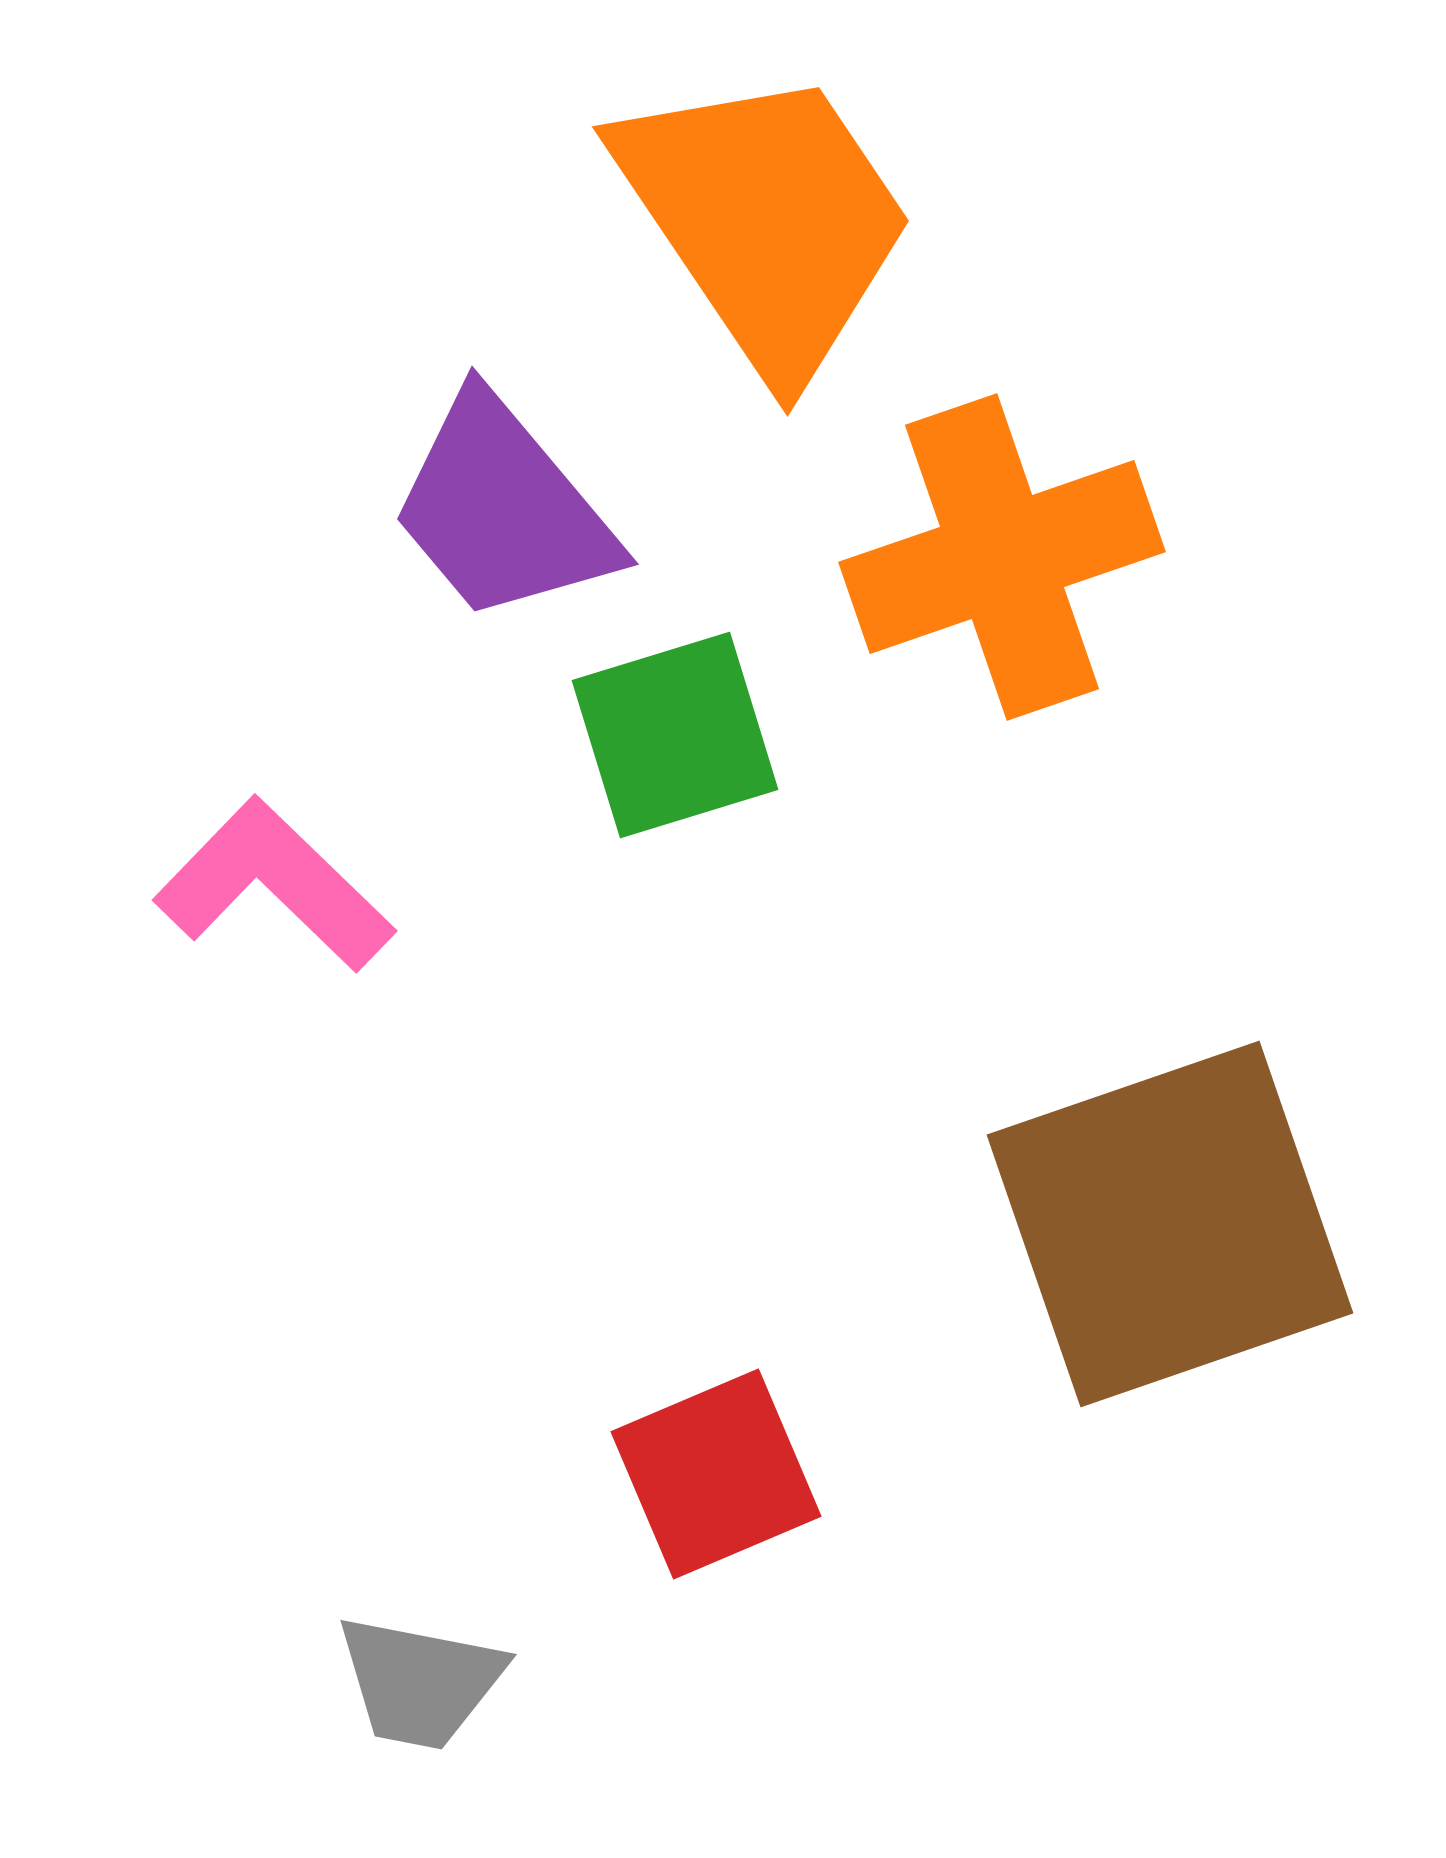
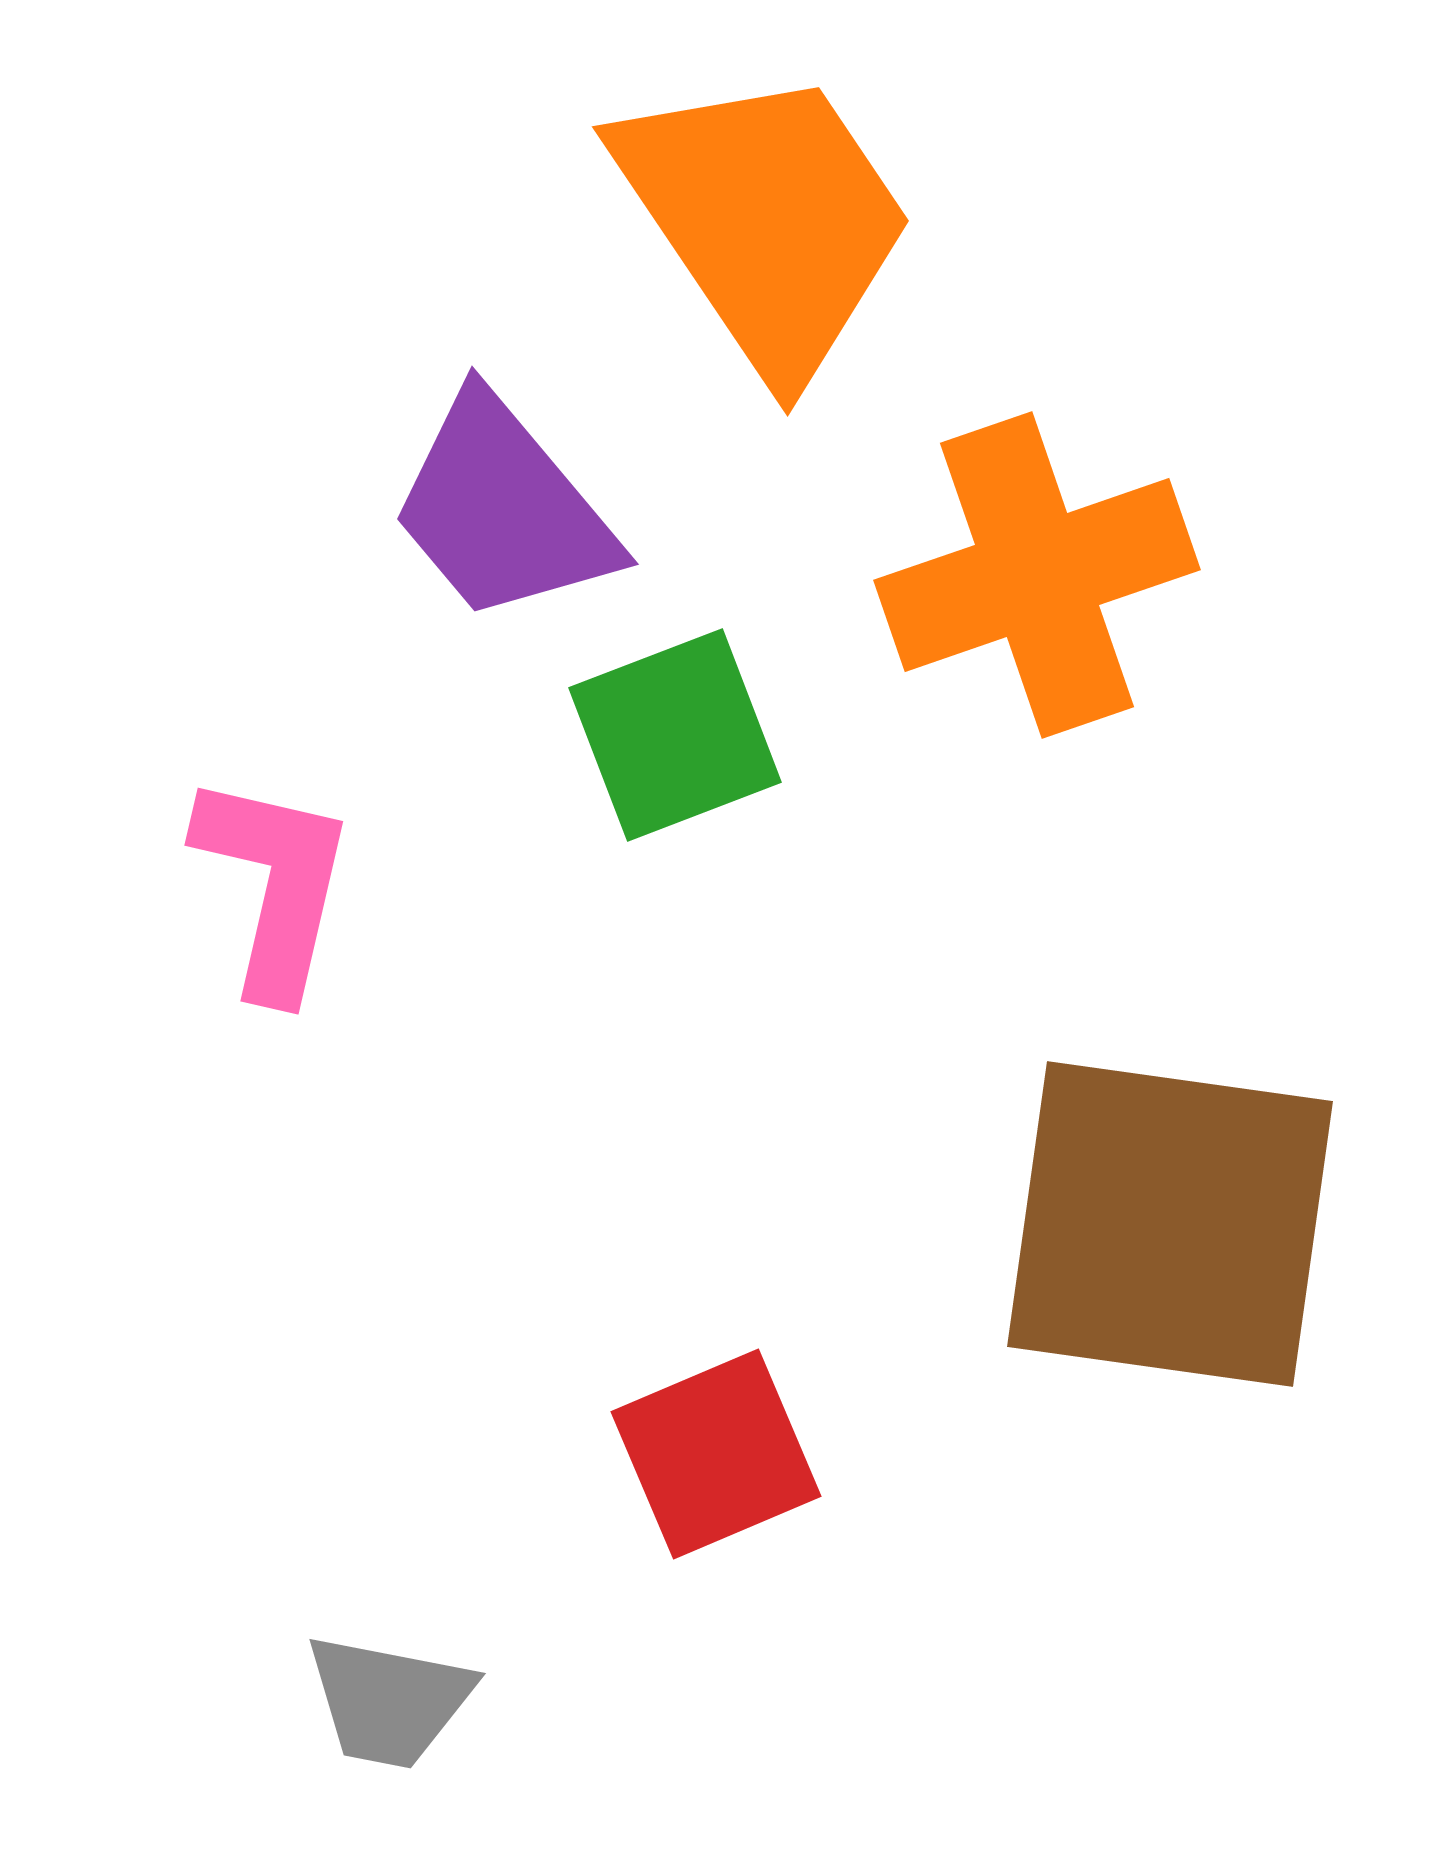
orange cross: moved 35 px right, 18 px down
green square: rotated 4 degrees counterclockwise
pink L-shape: rotated 59 degrees clockwise
brown square: rotated 27 degrees clockwise
red square: moved 20 px up
gray trapezoid: moved 31 px left, 19 px down
